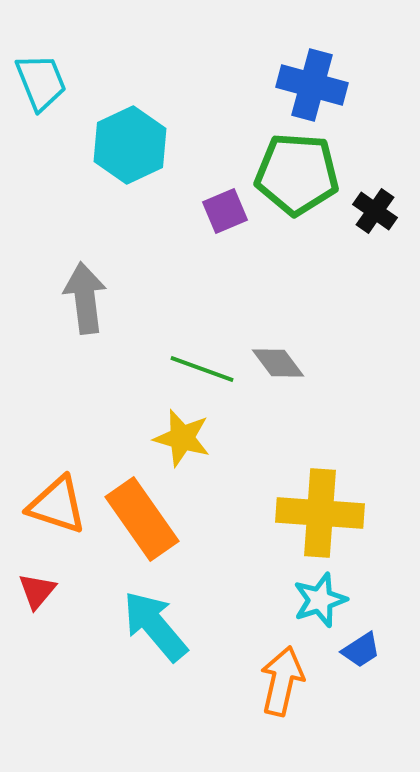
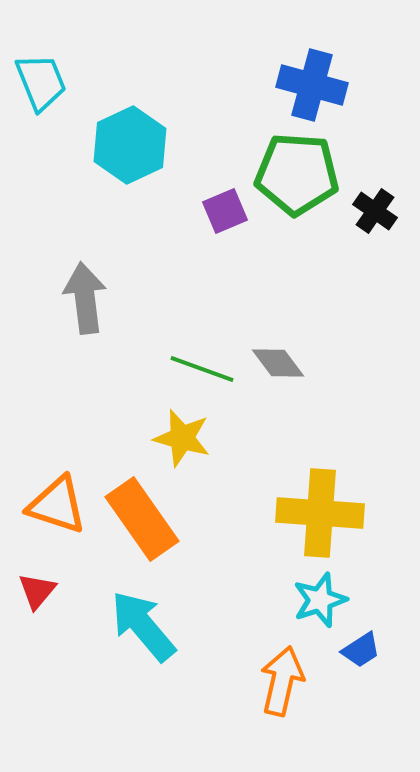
cyan arrow: moved 12 px left
